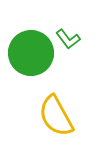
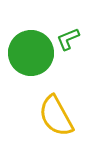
green L-shape: rotated 105 degrees clockwise
